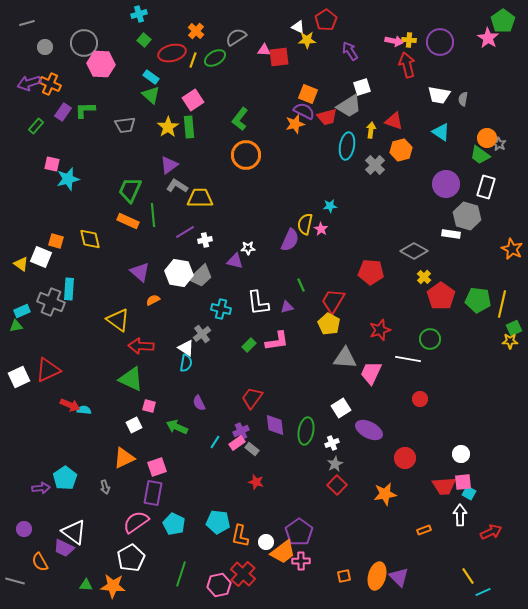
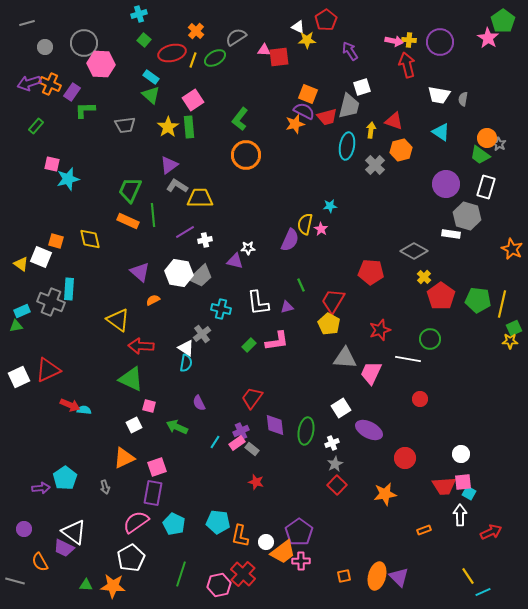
gray trapezoid at (349, 106): rotated 44 degrees counterclockwise
purple rectangle at (63, 112): moved 9 px right, 20 px up
